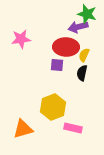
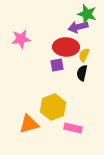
purple square: rotated 16 degrees counterclockwise
orange triangle: moved 6 px right, 5 px up
